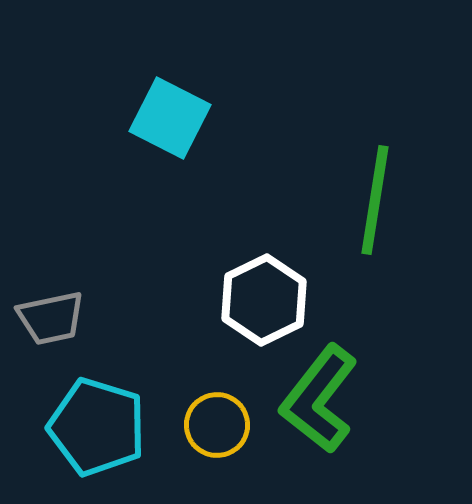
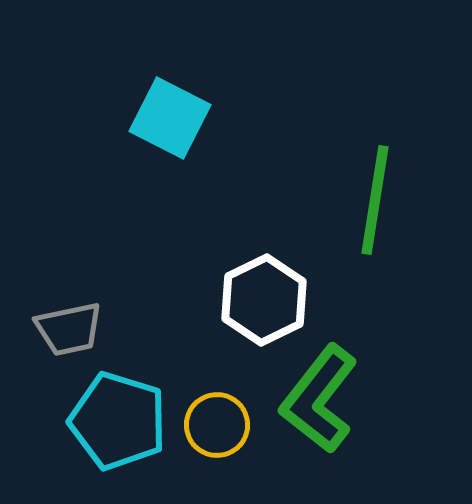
gray trapezoid: moved 18 px right, 11 px down
cyan pentagon: moved 21 px right, 6 px up
